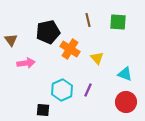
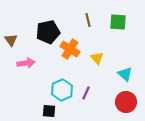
cyan triangle: rotated 21 degrees clockwise
purple line: moved 2 px left, 3 px down
black square: moved 6 px right, 1 px down
